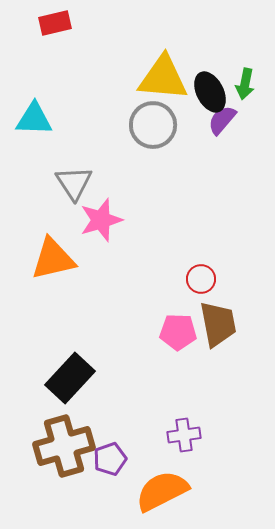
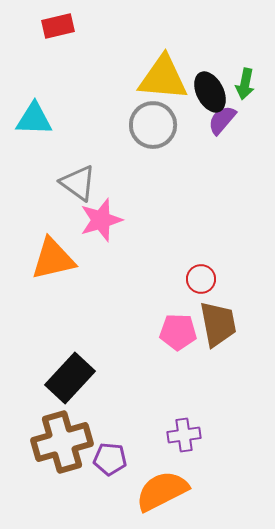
red rectangle: moved 3 px right, 3 px down
gray triangle: moved 4 px right; rotated 21 degrees counterclockwise
brown cross: moved 2 px left, 4 px up
purple pentagon: rotated 24 degrees clockwise
